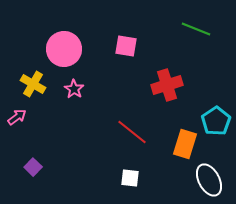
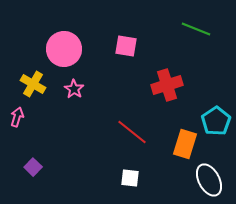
pink arrow: rotated 36 degrees counterclockwise
